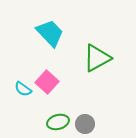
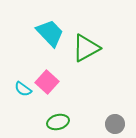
green triangle: moved 11 px left, 10 px up
gray circle: moved 30 px right
